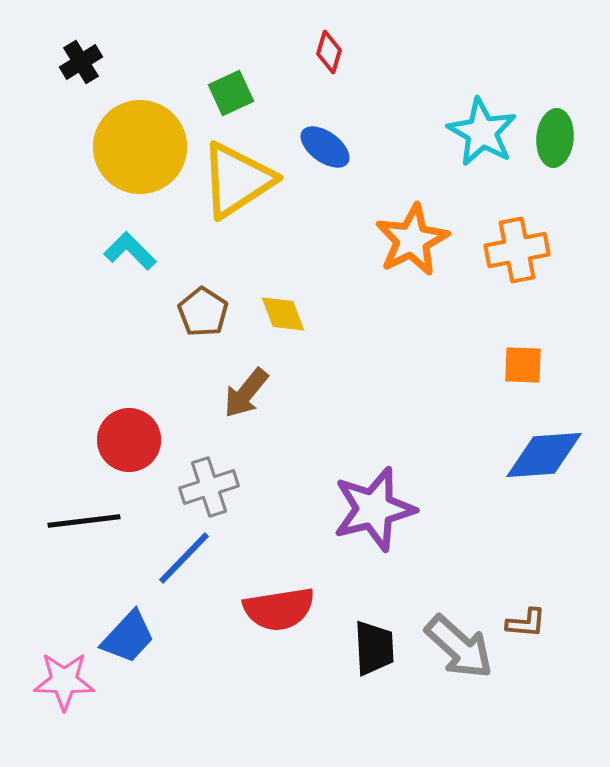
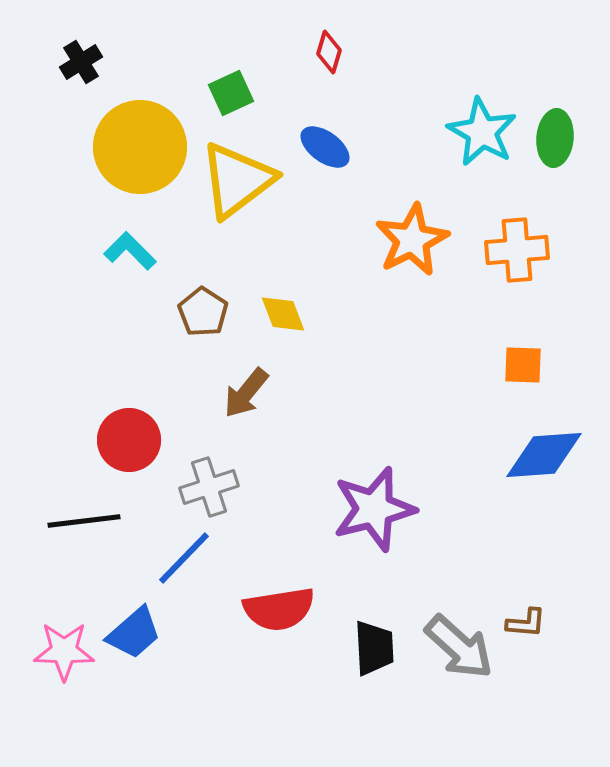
yellow triangle: rotated 4 degrees counterclockwise
orange cross: rotated 6 degrees clockwise
blue trapezoid: moved 6 px right, 4 px up; rotated 6 degrees clockwise
pink star: moved 30 px up
